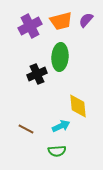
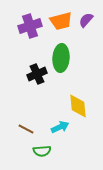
purple cross: rotated 10 degrees clockwise
green ellipse: moved 1 px right, 1 px down
cyan arrow: moved 1 px left, 1 px down
green semicircle: moved 15 px left
